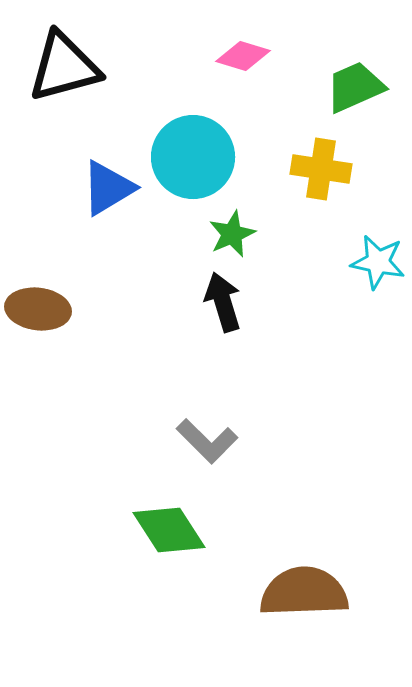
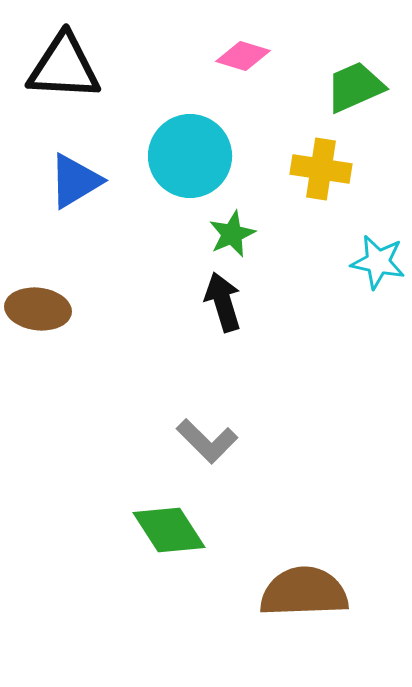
black triangle: rotated 18 degrees clockwise
cyan circle: moved 3 px left, 1 px up
blue triangle: moved 33 px left, 7 px up
